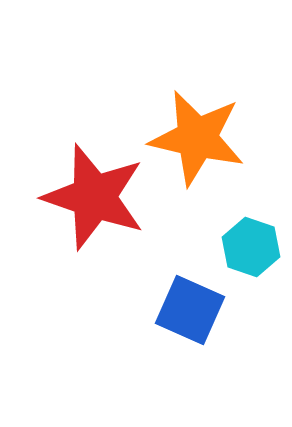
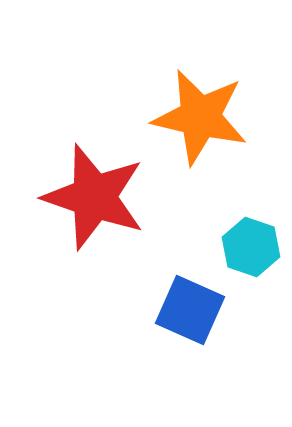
orange star: moved 3 px right, 21 px up
